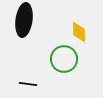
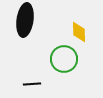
black ellipse: moved 1 px right
black line: moved 4 px right; rotated 12 degrees counterclockwise
